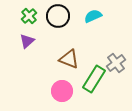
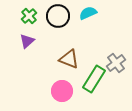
cyan semicircle: moved 5 px left, 3 px up
